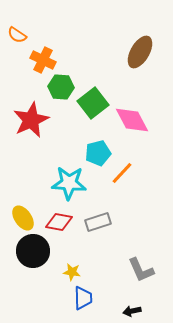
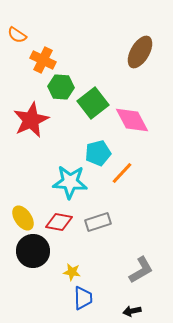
cyan star: moved 1 px right, 1 px up
gray L-shape: rotated 96 degrees counterclockwise
